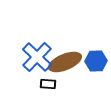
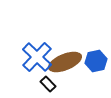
blue hexagon: rotated 10 degrees counterclockwise
black rectangle: rotated 42 degrees clockwise
